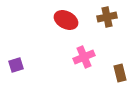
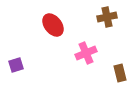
red ellipse: moved 13 px left, 5 px down; rotated 25 degrees clockwise
pink cross: moved 2 px right, 4 px up
